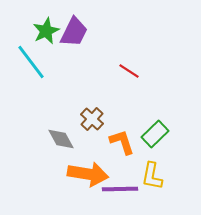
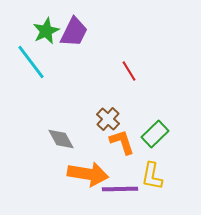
red line: rotated 25 degrees clockwise
brown cross: moved 16 px right
